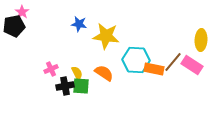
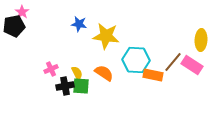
orange rectangle: moved 1 px left, 6 px down
